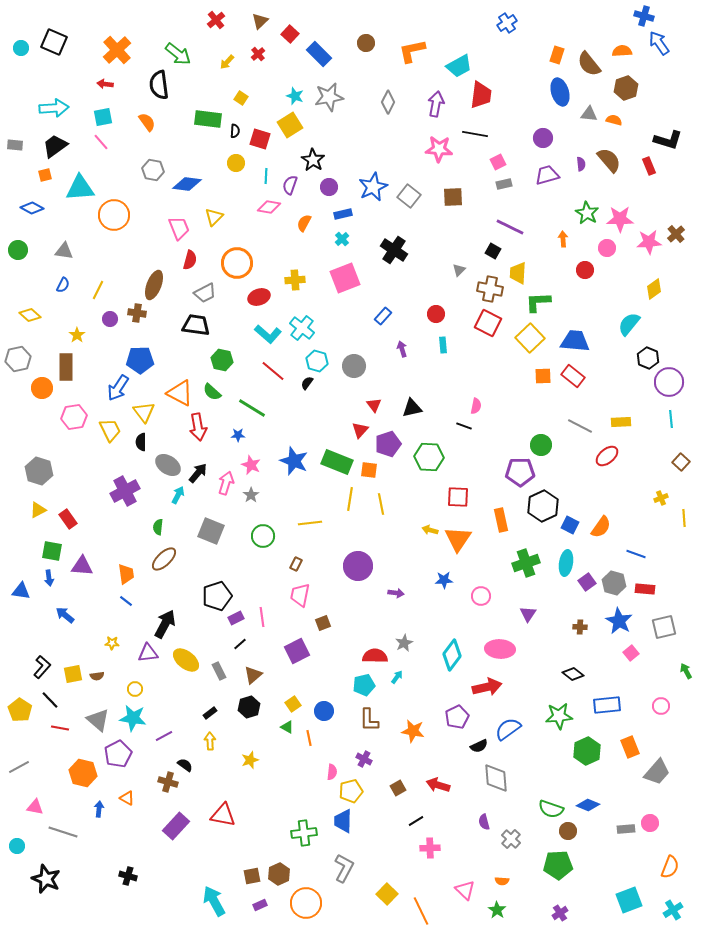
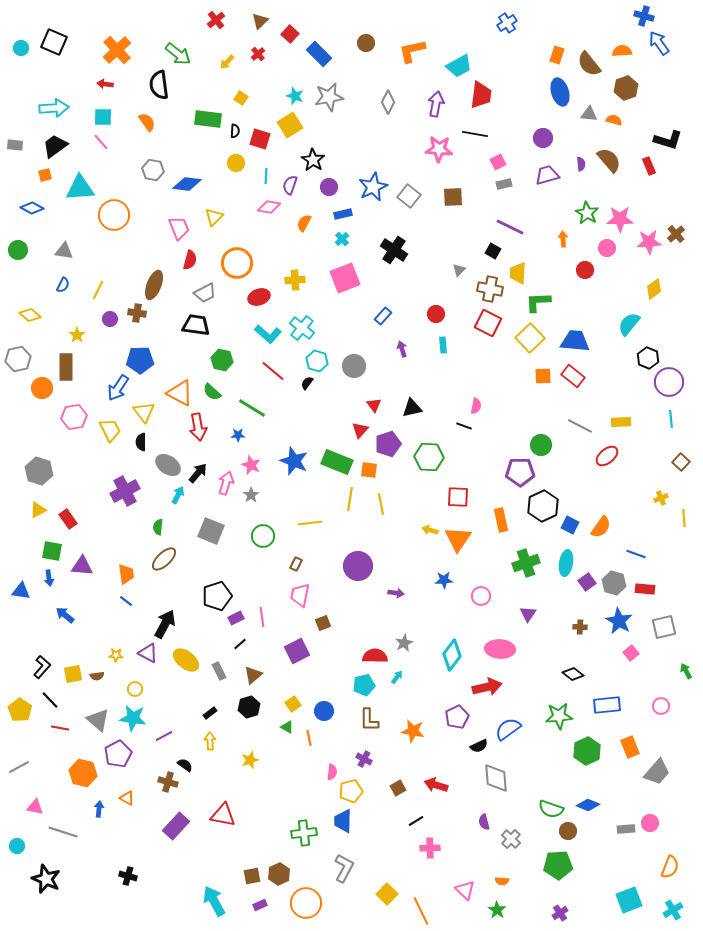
cyan square at (103, 117): rotated 12 degrees clockwise
yellow star at (112, 643): moved 4 px right, 12 px down
purple triangle at (148, 653): rotated 35 degrees clockwise
red arrow at (438, 785): moved 2 px left
